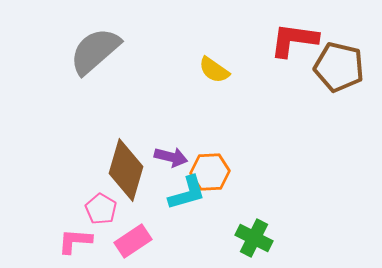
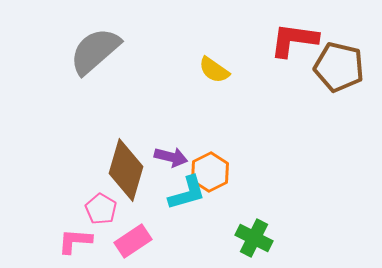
orange hexagon: rotated 24 degrees counterclockwise
